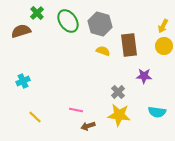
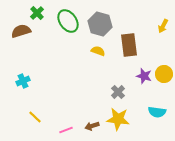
yellow circle: moved 28 px down
yellow semicircle: moved 5 px left
purple star: rotated 14 degrees clockwise
pink line: moved 10 px left, 20 px down; rotated 32 degrees counterclockwise
yellow star: moved 1 px left, 4 px down
brown arrow: moved 4 px right
